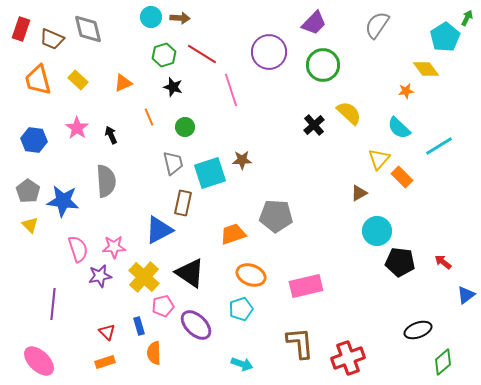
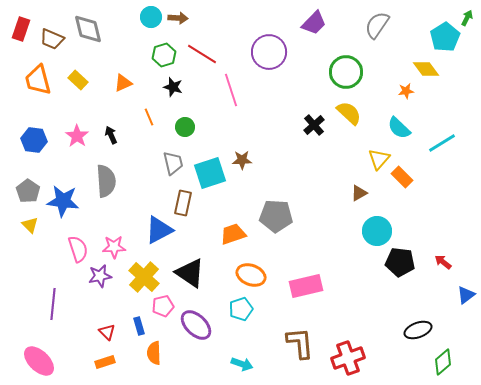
brown arrow at (180, 18): moved 2 px left
green circle at (323, 65): moved 23 px right, 7 px down
pink star at (77, 128): moved 8 px down
cyan line at (439, 146): moved 3 px right, 3 px up
